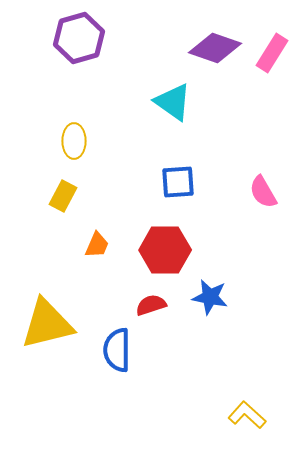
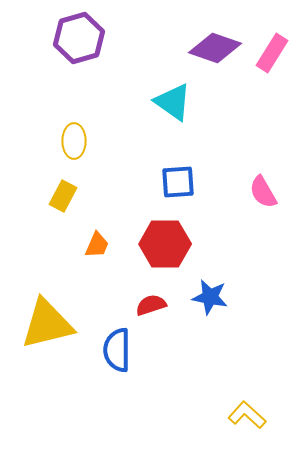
red hexagon: moved 6 px up
